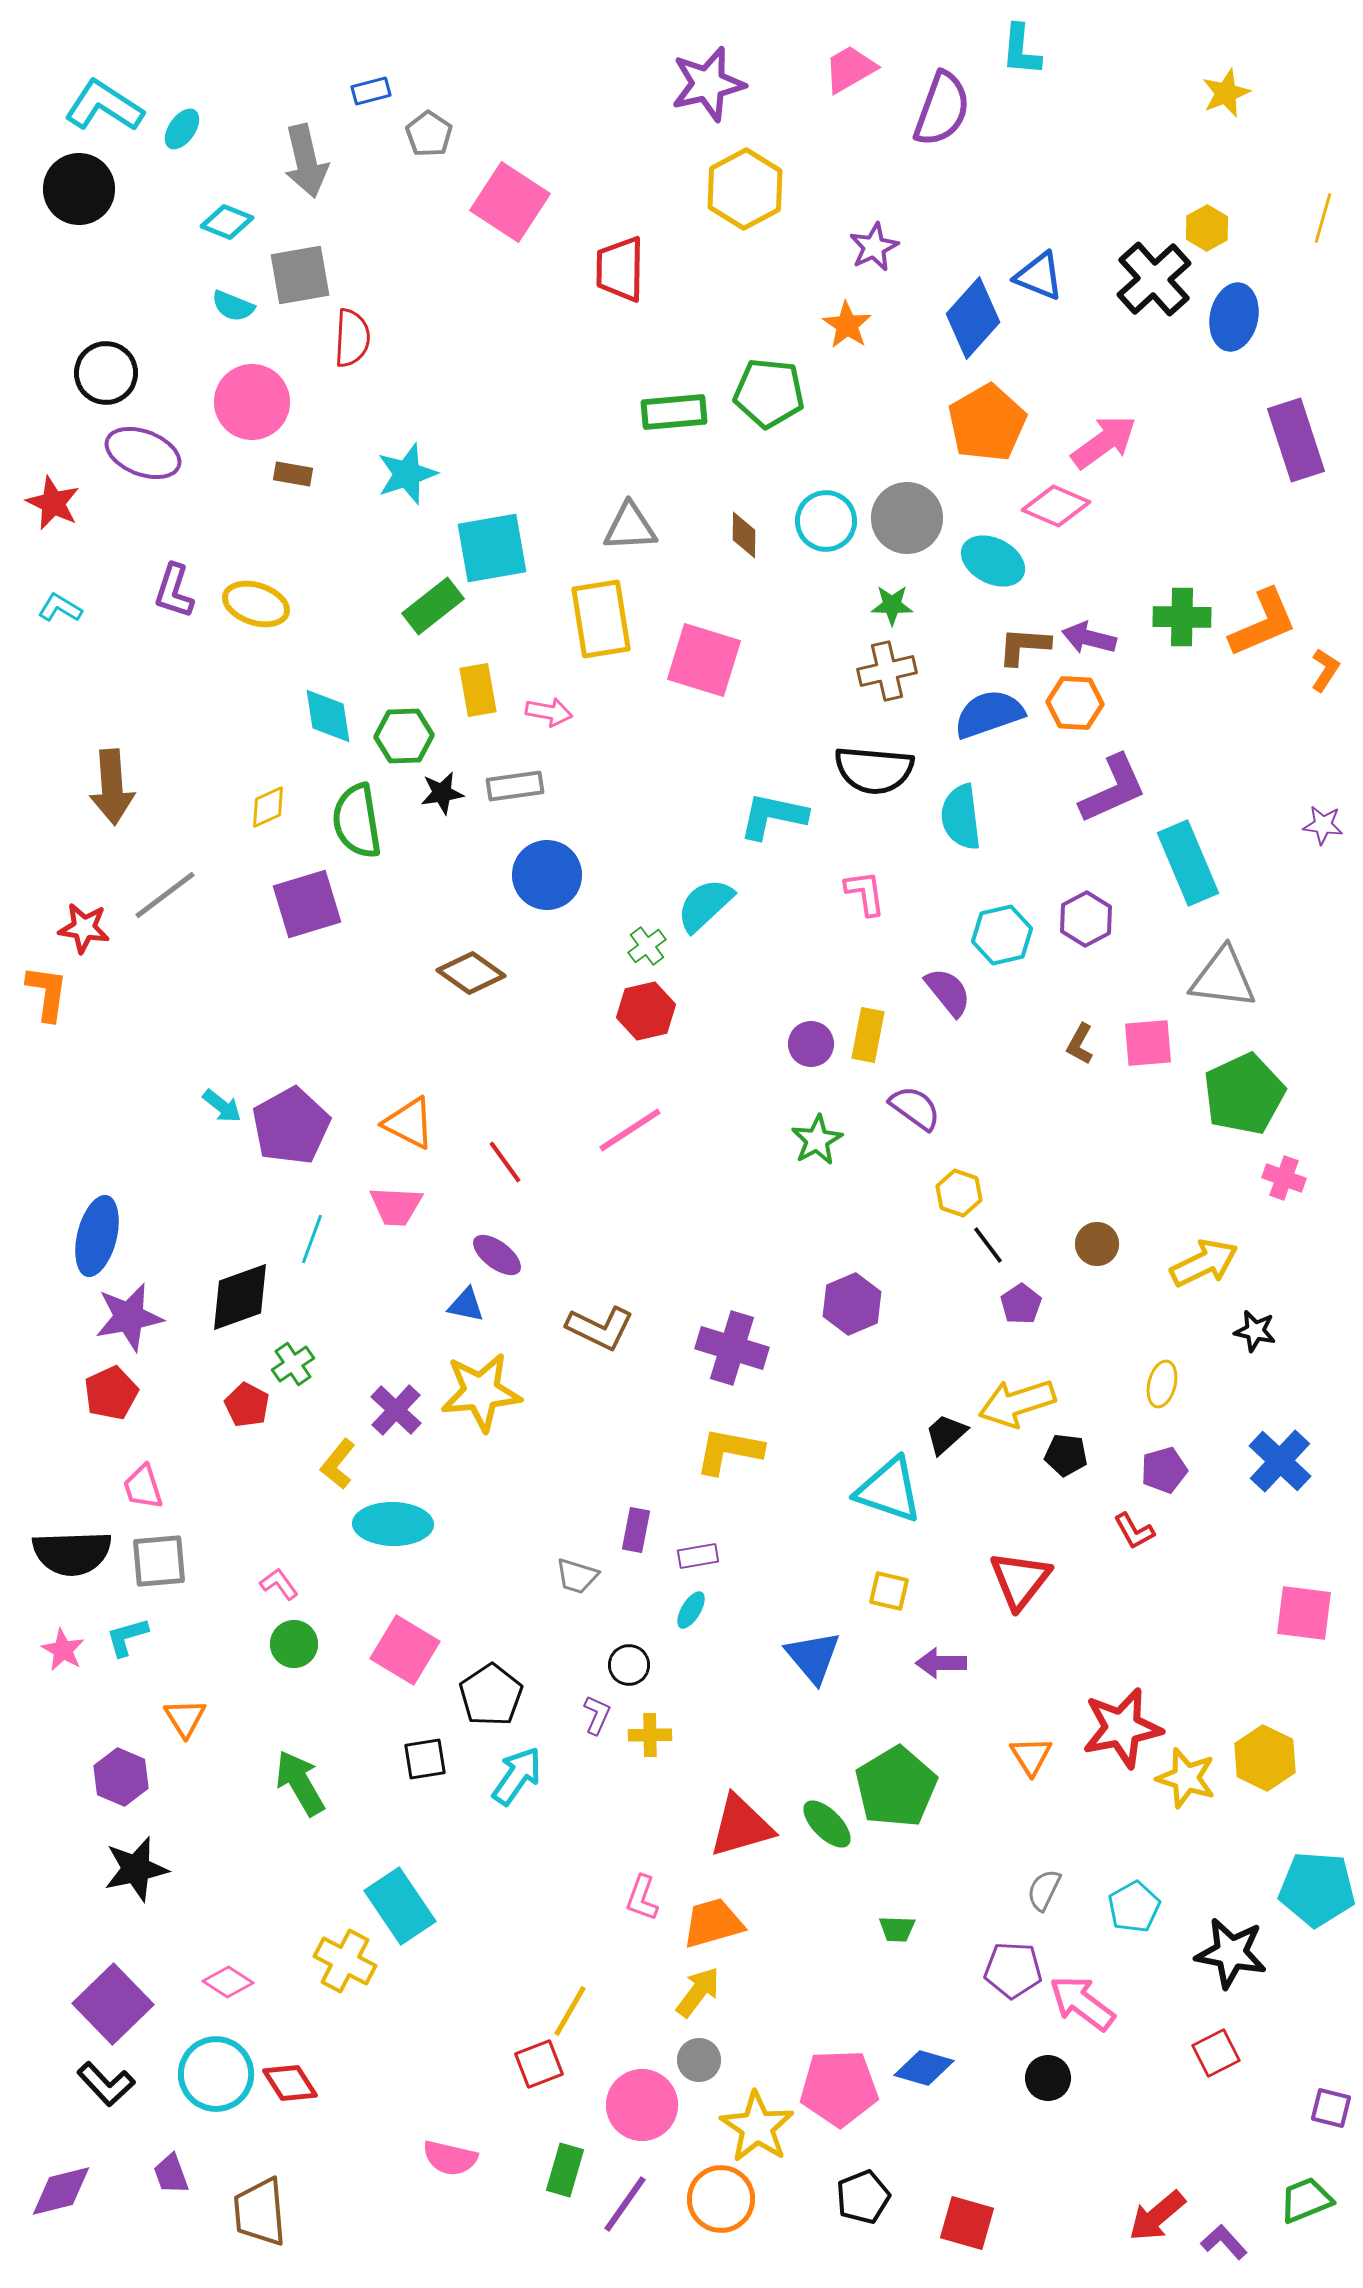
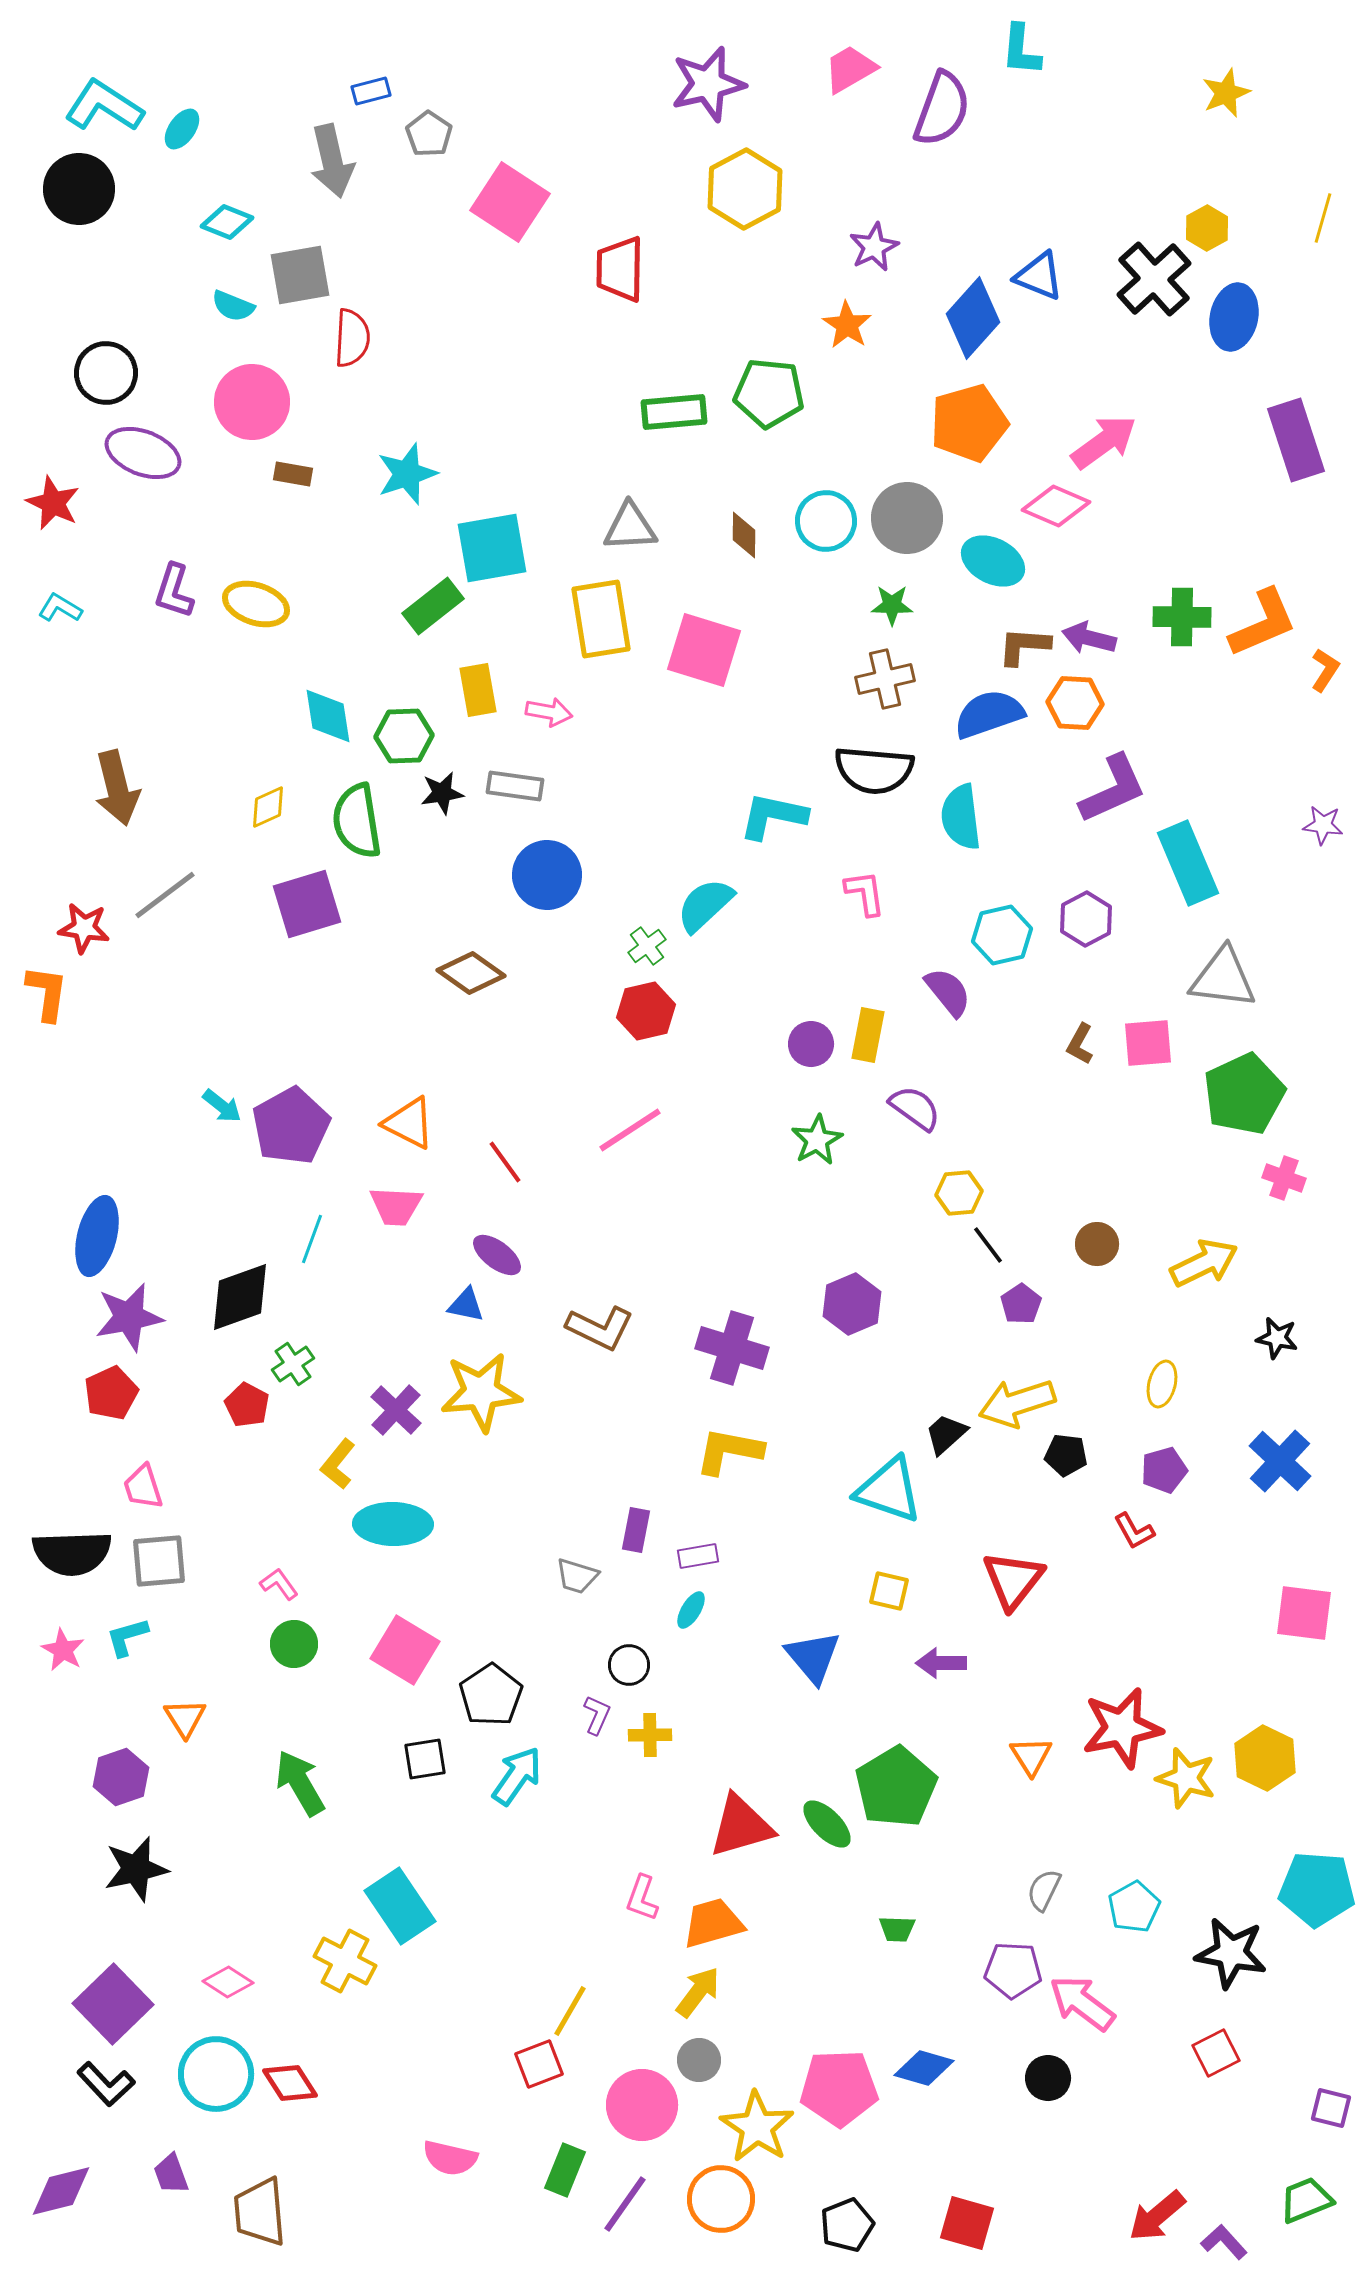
gray arrow at (306, 161): moved 26 px right
orange pentagon at (987, 423): moved 18 px left; rotated 14 degrees clockwise
pink square at (704, 660): moved 10 px up
brown cross at (887, 671): moved 2 px left, 8 px down
gray rectangle at (515, 786): rotated 16 degrees clockwise
brown arrow at (112, 787): moved 5 px right, 1 px down; rotated 10 degrees counterclockwise
yellow hexagon at (959, 1193): rotated 24 degrees counterclockwise
black star at (1255, 1331): moved 22 px right, 7 px down
red triangle at (1020, 1580): moved 7 px left
purple hexagon at (121, 1777): rotated 18 degrees clockwise
green rectangle at (565, 2170): rotated 6 degrees clockwise
black pentagon at (863, 2197): moved 16 px left, 28 px down
